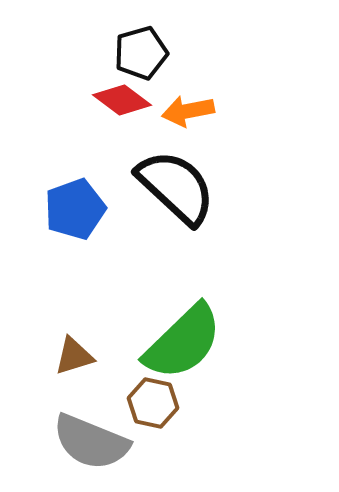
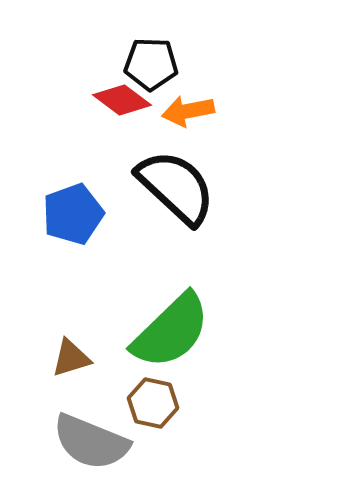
black pentagon: moved 10 px right, 11 px down; rotated 18 degrees clockwise
blue pentagon: moved 2 px left, 5 px down
green semicircle: moved 12 px left, 11 px up
brown triangle: moved 3 px left, 2 px down
